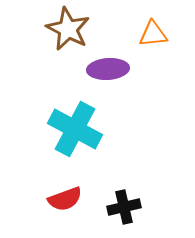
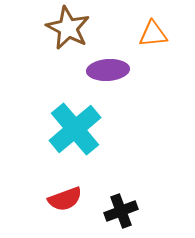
brown star: moved 1 px up
purple ellipse: moved 1 px down
cyan cross: rotated 22 degrees clockwise
black cross: moved 3 px left, 4 px down; rotated 8 degrees counterclockwise
